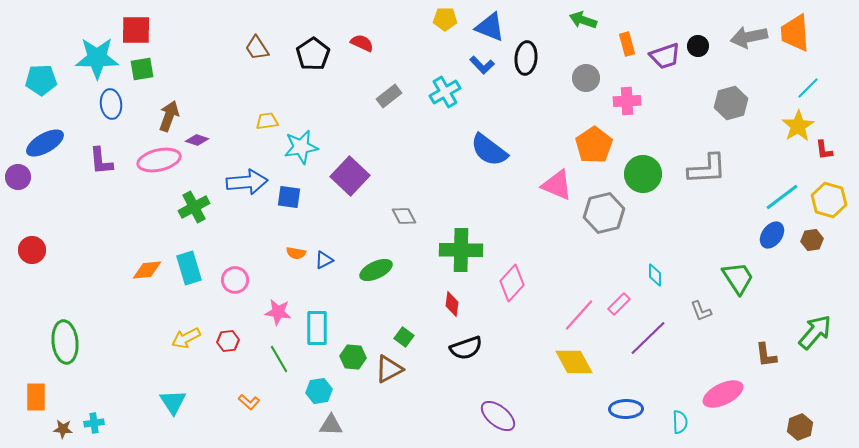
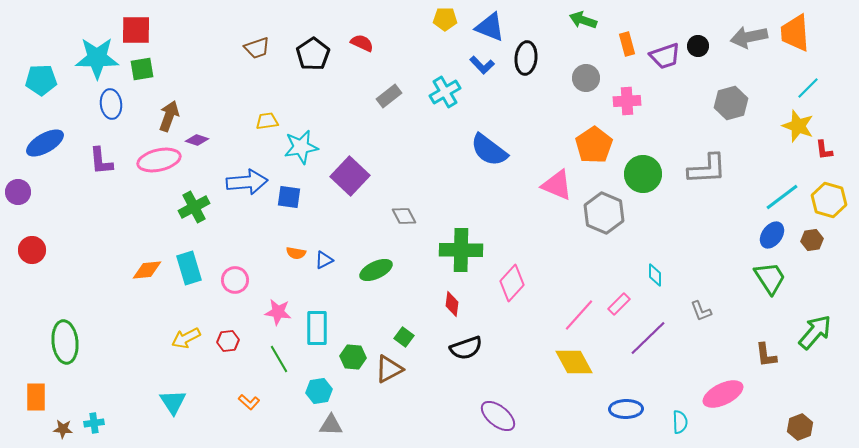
brown trapezoid at (257, 48): rotated 76 degrees counterclockwise
yellow star at (798, 126): rotated 20 degrees counterclockwise
purple circle at (18, 177): moved 15 px down
gray hexagon at (604, 213): rotated 24 degrees counterclockwise
green trapezoid at (738, 278): moved 32 px right
